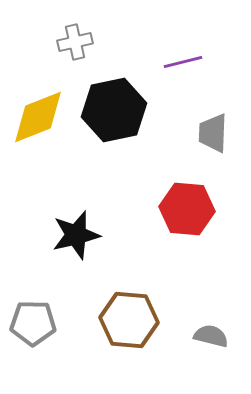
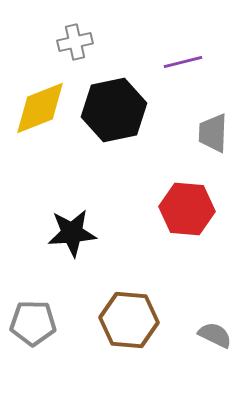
yellow diamond: moved 2 px right, 9 px up
black star: moved 4 px left, 2 px up; rotated 9 degrees clockwise
gray semicircle: moved 4 px right, 1 px up; rotated 12 degrees clockwise
